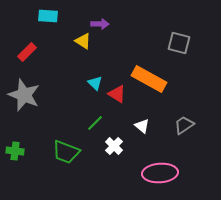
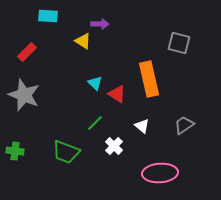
orange rectangle: rotated 48 degrees clockwise
